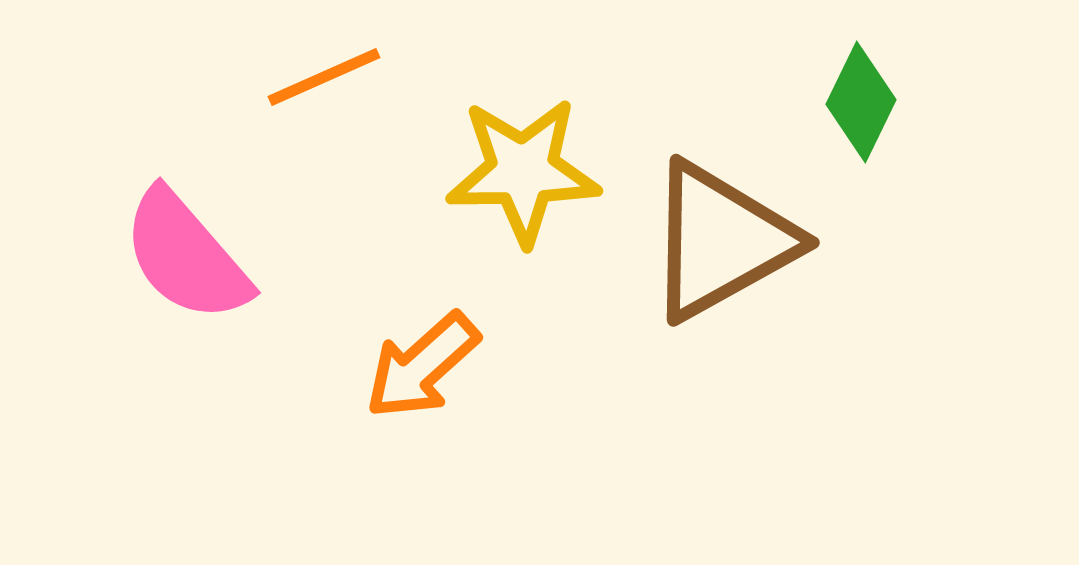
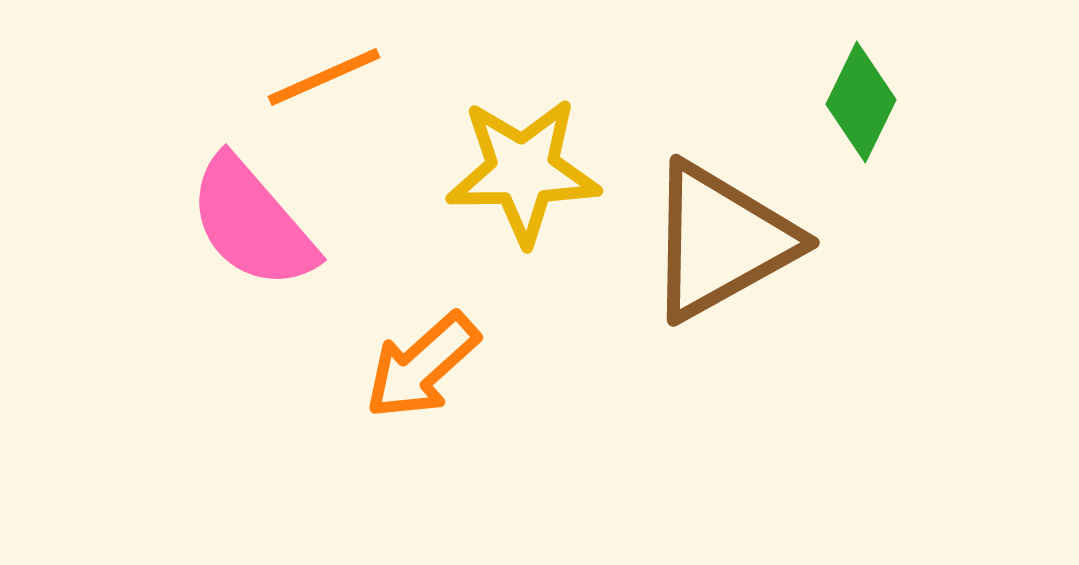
pink semicircle: moved 66 px right, 33 px up
